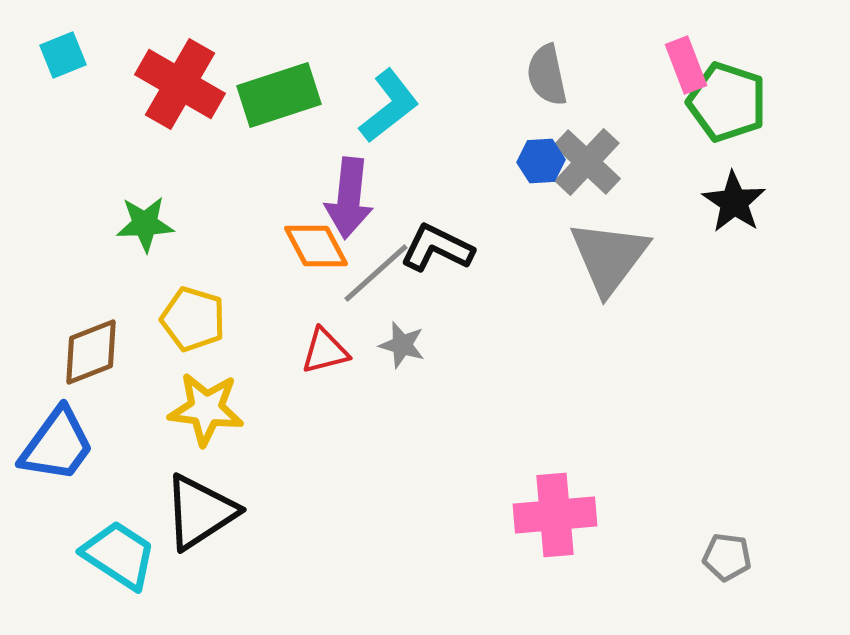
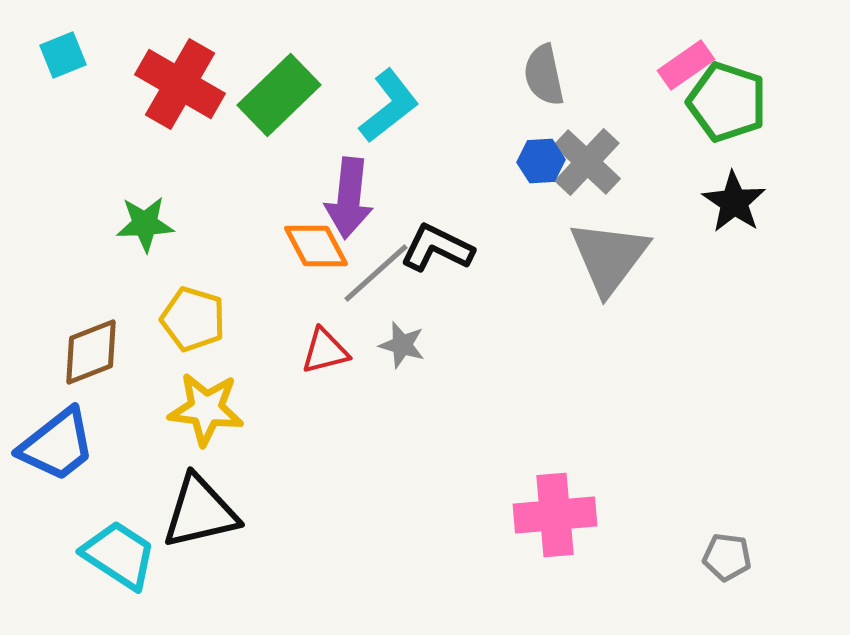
pink rectangle: rotated 76 degrees clockwise
gray semicircle: moved 3 px left
green rectangle: rotated 26 degrees counterclockwise
blue trapezoid: rotated 16 degrees clockwise
black triangle: rotated 20 degrees clockwise
